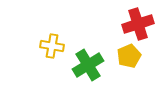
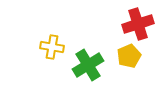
yellow cross: moved 1 px down
